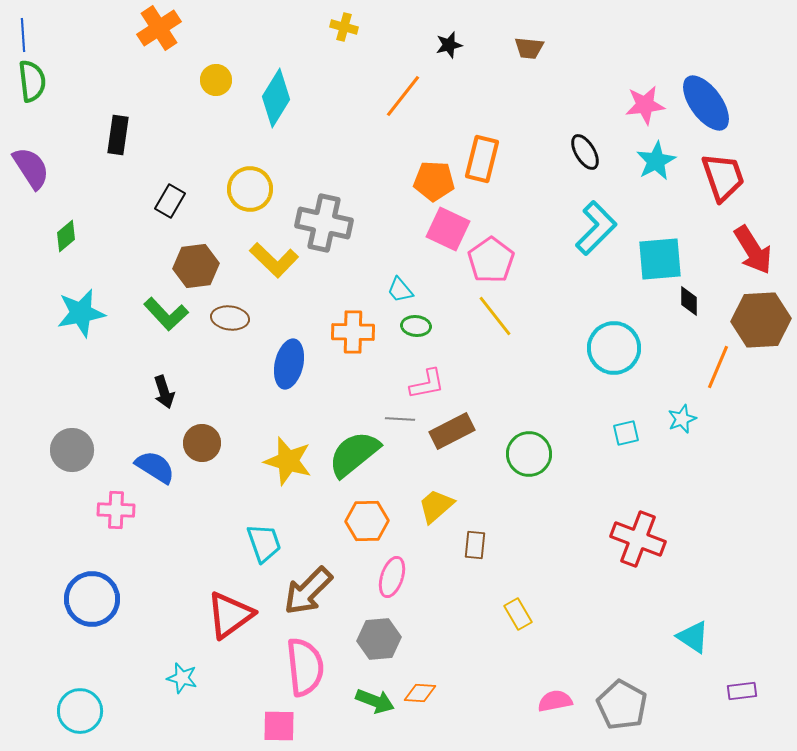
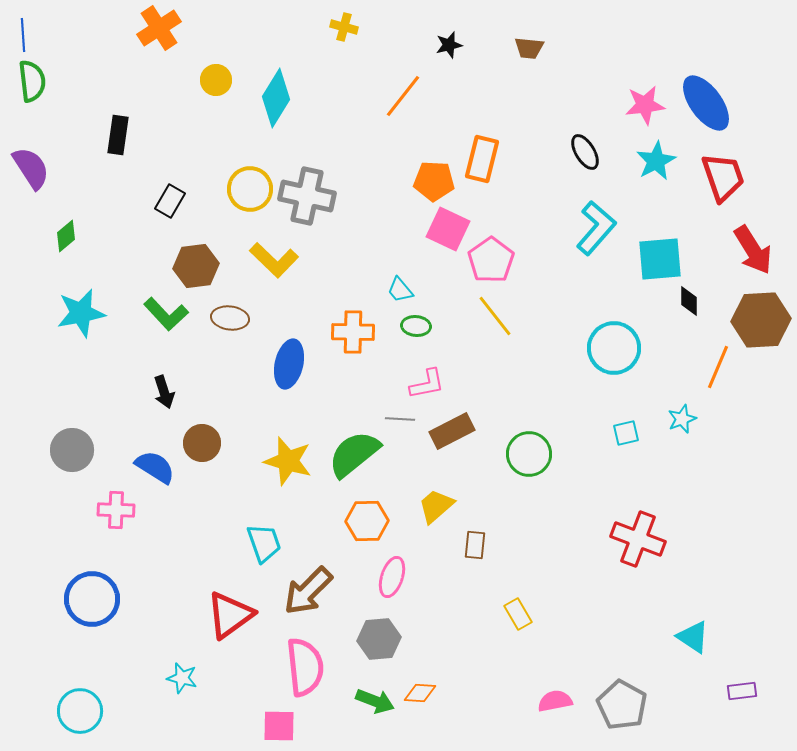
gray cross at (324, 223): moved 17 px left, 27 px up
cyan L-shape at (596, 228): rotated 4 degrees counterclockwise
